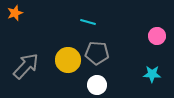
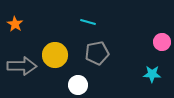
orange star: moved 11 px down; rotated 21 degrees counterclockwise
pink circle: moved 5 px right, 6 px down
gray pentagon: rotated 15 degrees counterclockwise
yellow circle: moved 13 px left, 5 px up
gray arrow: moved 4 px left; rotated 48 degrees clockwise
white circle: moved 19 px left
